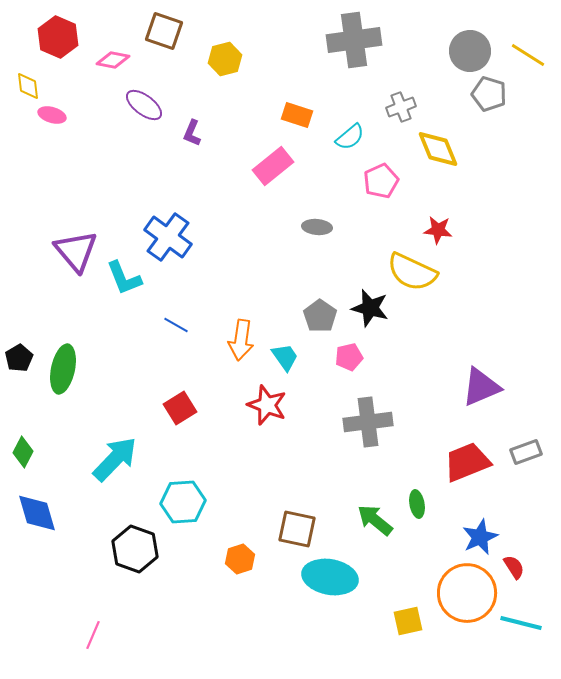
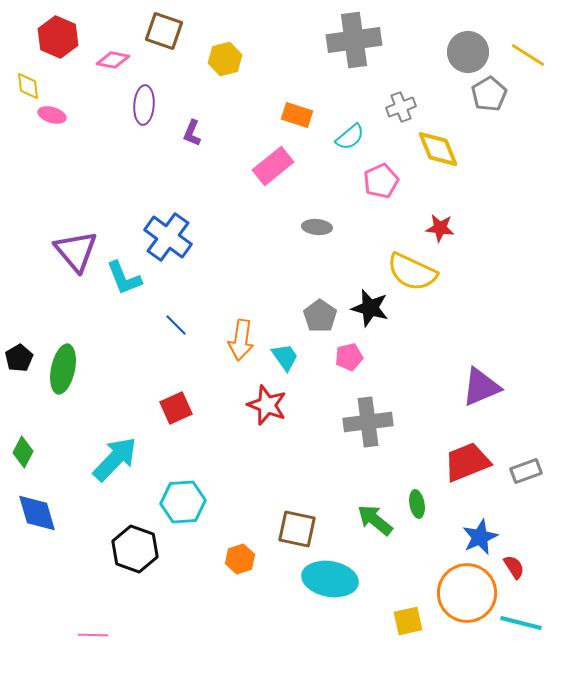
gray circle at (470, 51): moved 2 px left, 1 px down
gray pentagon at (489, 94): rotated 24 degrees clockwise
purple ellipse at (144, 105): rotated 57 degrees clockwise
red star at (438, 230): moved 2 px right, 2 px up
blue line at (176, 325): rotated 15 degrees clockwise
red square at (180, 408): moved 4 px left; rotated 8 degrees clockwise
gray rectangle at (526, 452): moved 19 px down
cyan ellipse at (330, 577): moved 2 px down
pink line at (93, 635): rotated 68 degrees clockwise
